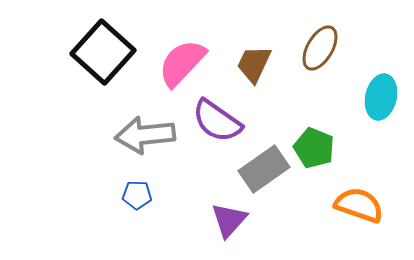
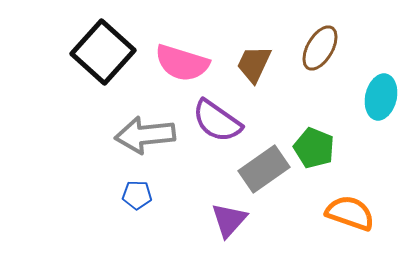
pink semicircle: rotated 116 degrees counterclockwise
orange semicircle: moved 9 px left, 8 px down
